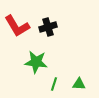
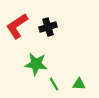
red L-shape: rotated 88 degrees clockwise
green star: moved 2 px down
green line: rotated 48 degrees counterclockwise
